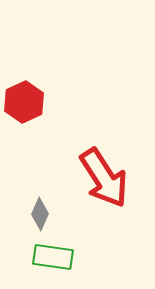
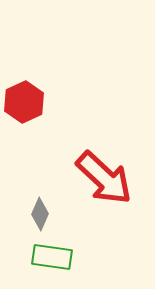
red arrow: rotated 14 degrees counterclockwise
green rectangle: moved 1 px left
